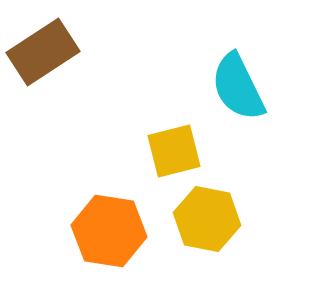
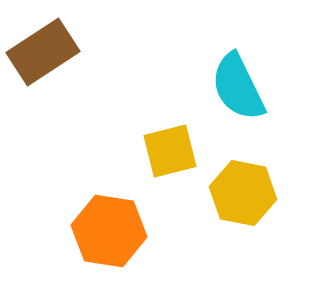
yellow square: moved 4 px left
yellow hexagon: moved 36 px right, 26 px up
